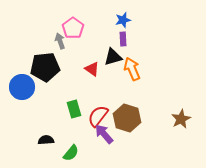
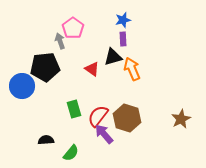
blue circle: moved 1 px up
